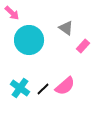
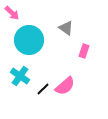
pink rectangle: moved 1 px right, 5 px down; rotated 24 degrees counterclockwise
cyan cross: moved 12 px up
